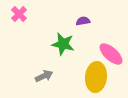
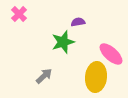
purple semicircle: moved 5 px left, 1 px down
green star: moved 2 px up; rotated 30 degrees counterclockwise
gray arrow: rotated 18 degrees counterclockwise
